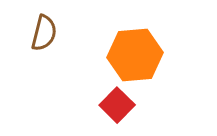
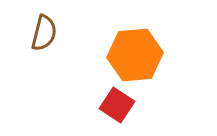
red square: rotated 12 degrees counterclockwise
